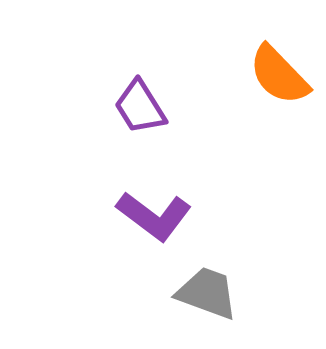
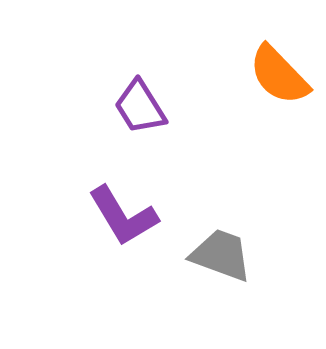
purple L-shape: moved 31 px left; rotated 22 degrees clockwise
gray trapezoid: moved 14 px right, 38 px up
